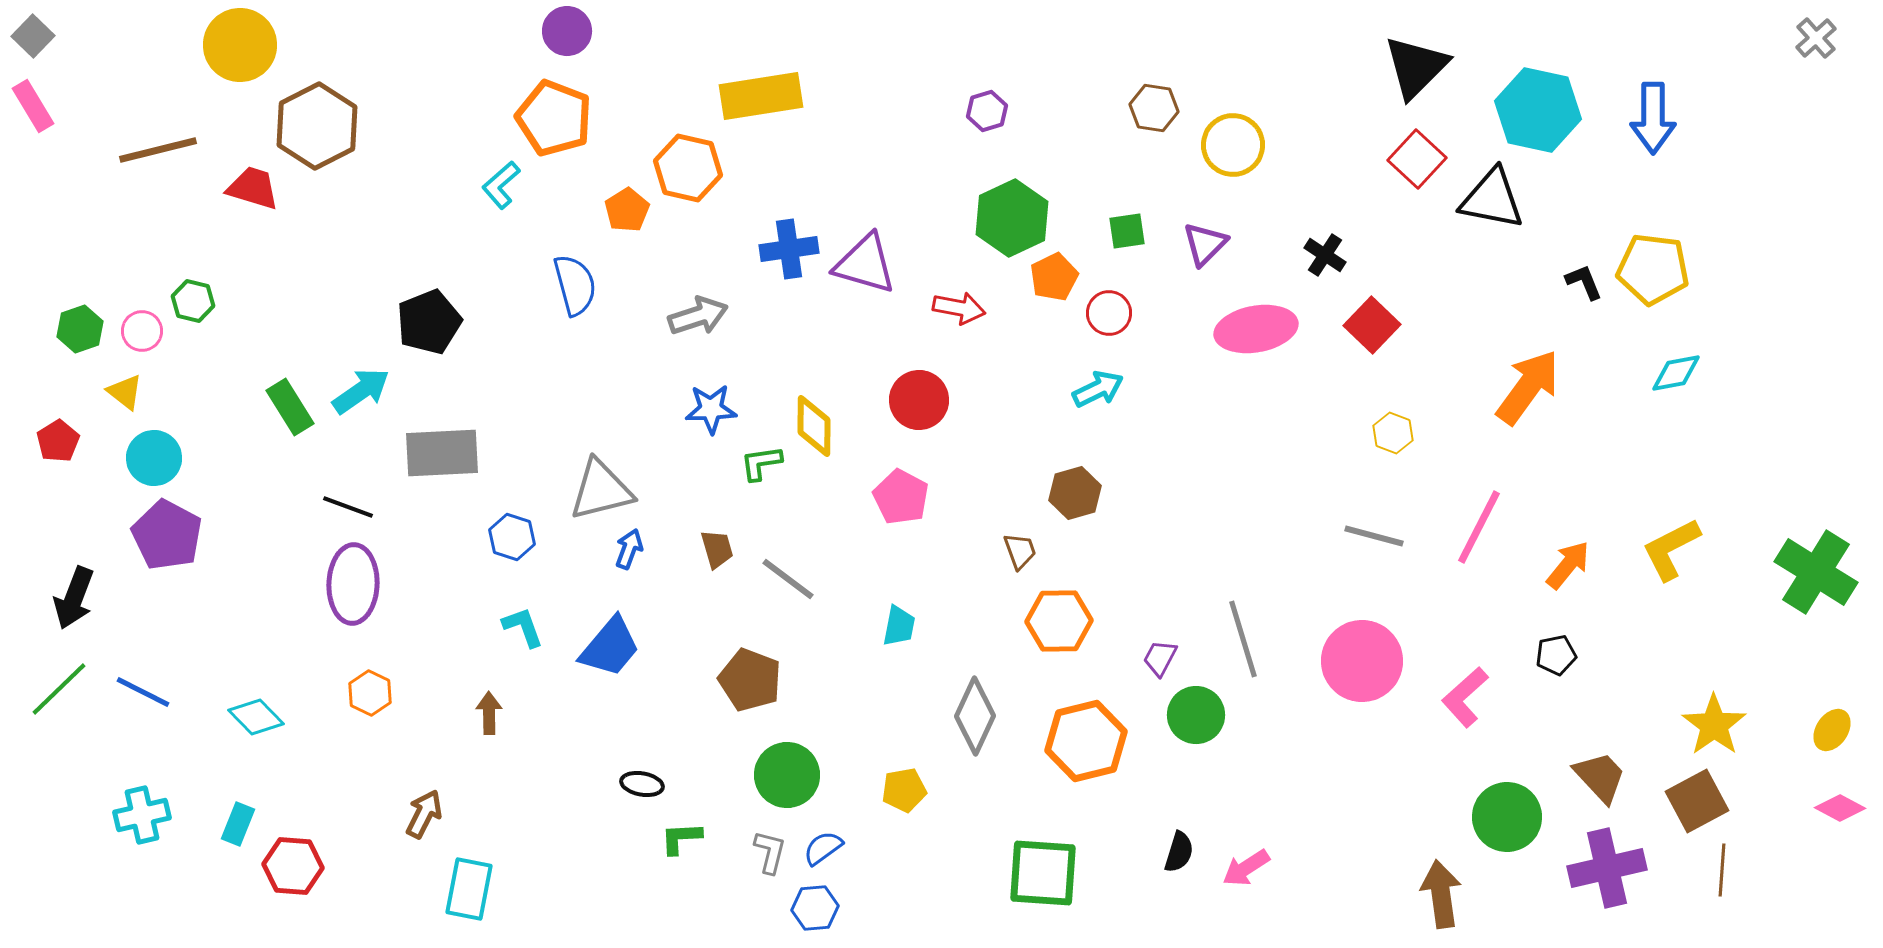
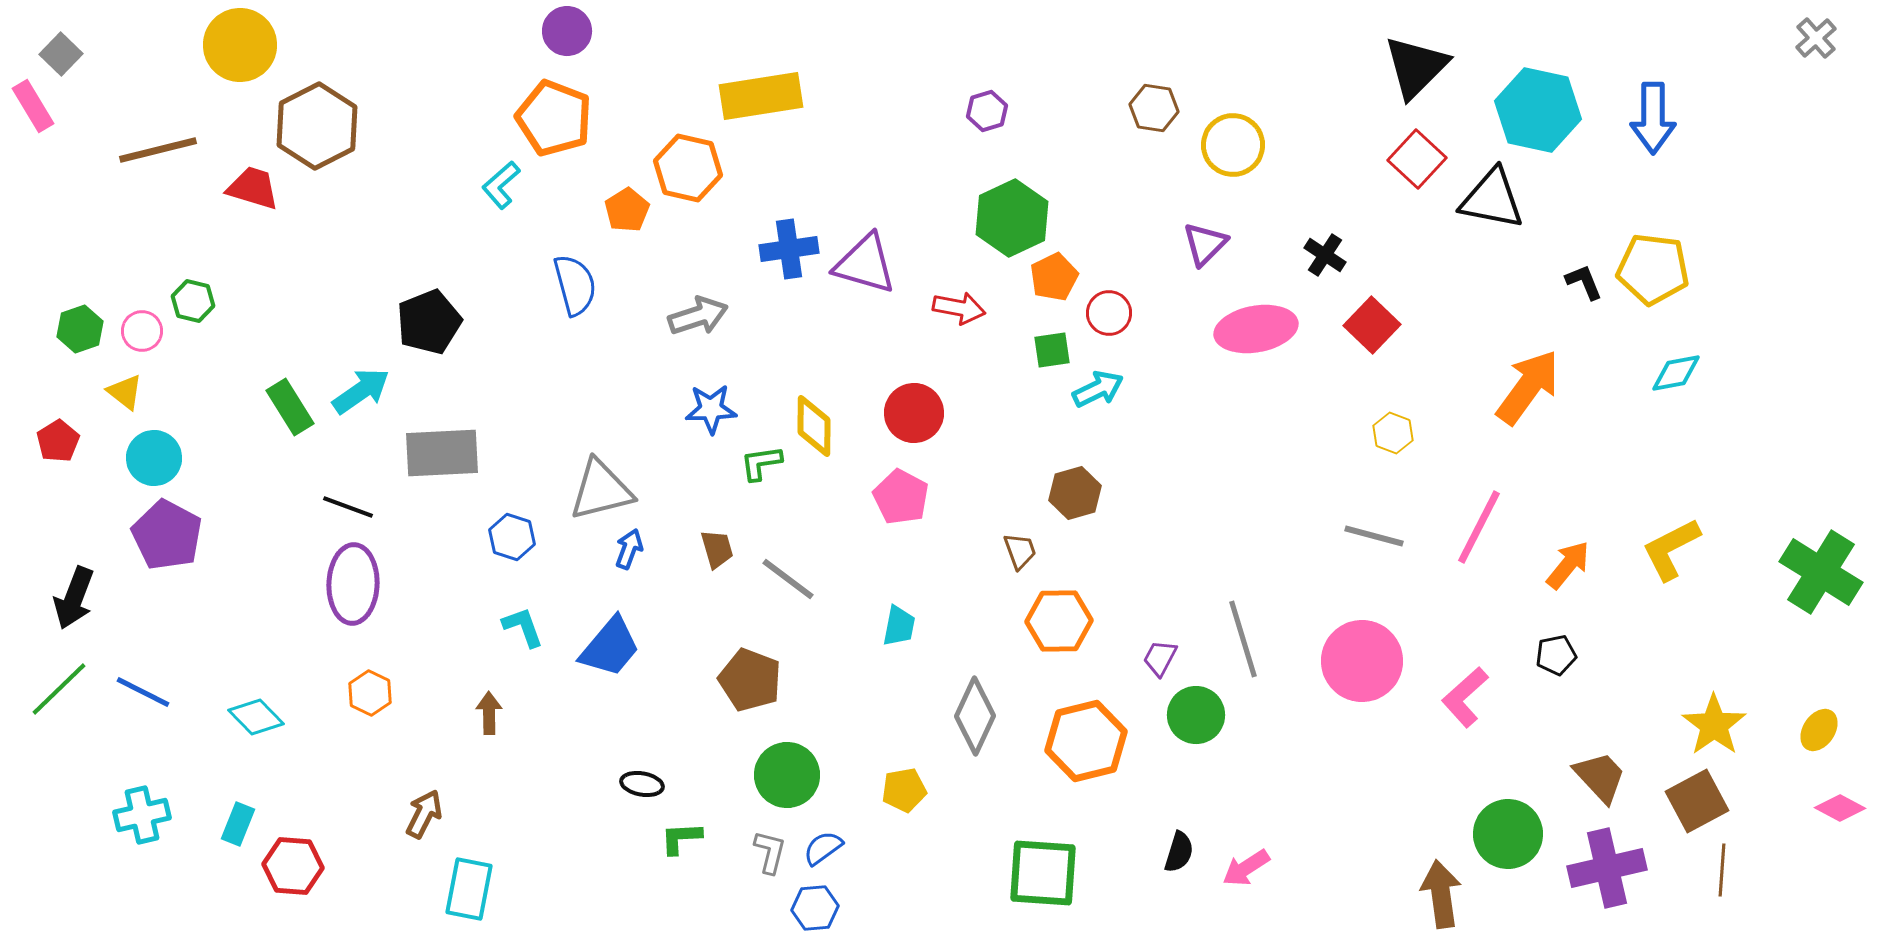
gray square at (33, 36): moved 28 px right, 18 px down
green square at (1127, 231): moved 75 px left, 119 px down
red circle at (919, 400): moved 5 px left, 13 px down
green cross at (1816, 572): moved 5 px right
yellow ellipse at (1832, 730): moved 13 px left
green circle at (1507, 817): moved 1 px right, 17 px down
